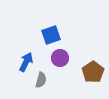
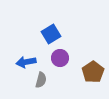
blue square: moved 1 px up; rotated 12 degrees counterclockwise
blue arrow: rotated 126 degrees counterclockwise
